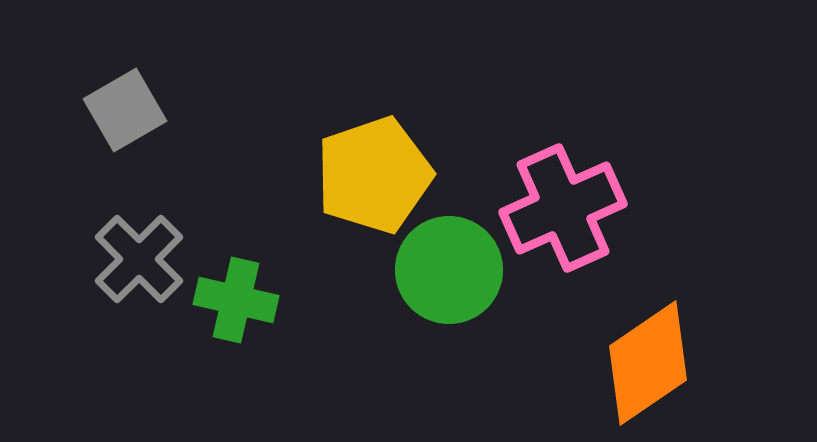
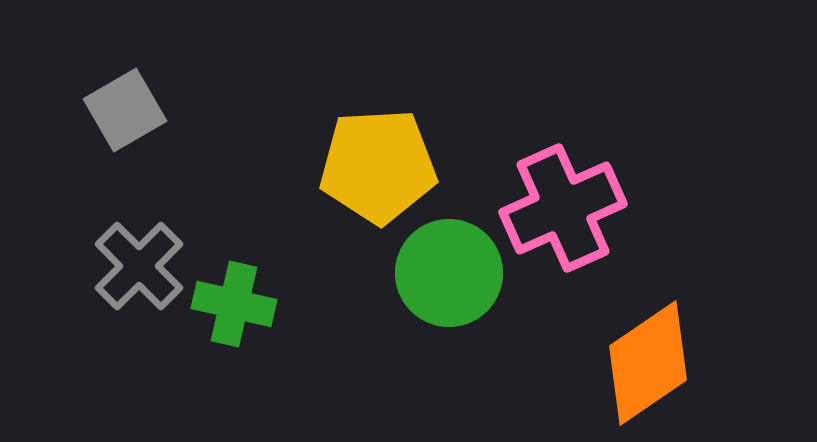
yellow pentagon: moved 4 px right, 9 px up; rotated 16 degrees clockwise
gray cross: moved 7 px down
green circle: moved 3 px down
green cross: moved 2 px left, 4 px down
